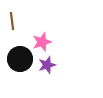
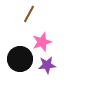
brown line: moved 17 px right, 7 px up; rotated 36 degrees clockwise
purple star: rotated 12 degrees clockwise
